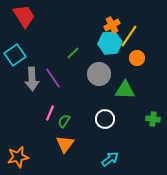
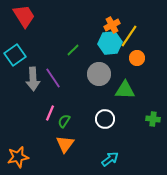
green line: moved 3 px up
gray arrow: moved 1 px right
